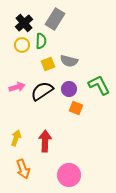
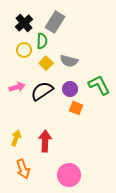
gray rectangle: moved 3 px down
green semicircle: moved 1 px right
yellow circle: moved 2 px right, 5 px down
yellow square: moved 2 px left, 1 px up; rotated 24 degrees counterclockwise
purple circle: moved 1 px right
